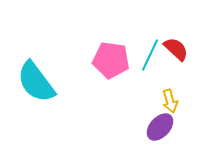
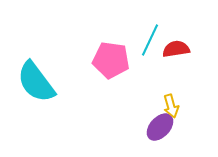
red semicircle: rotated 52 degrees counterclockwise
cyan line: moved 15 px up
yellow arrow: moved 1 px right, 5 px down
